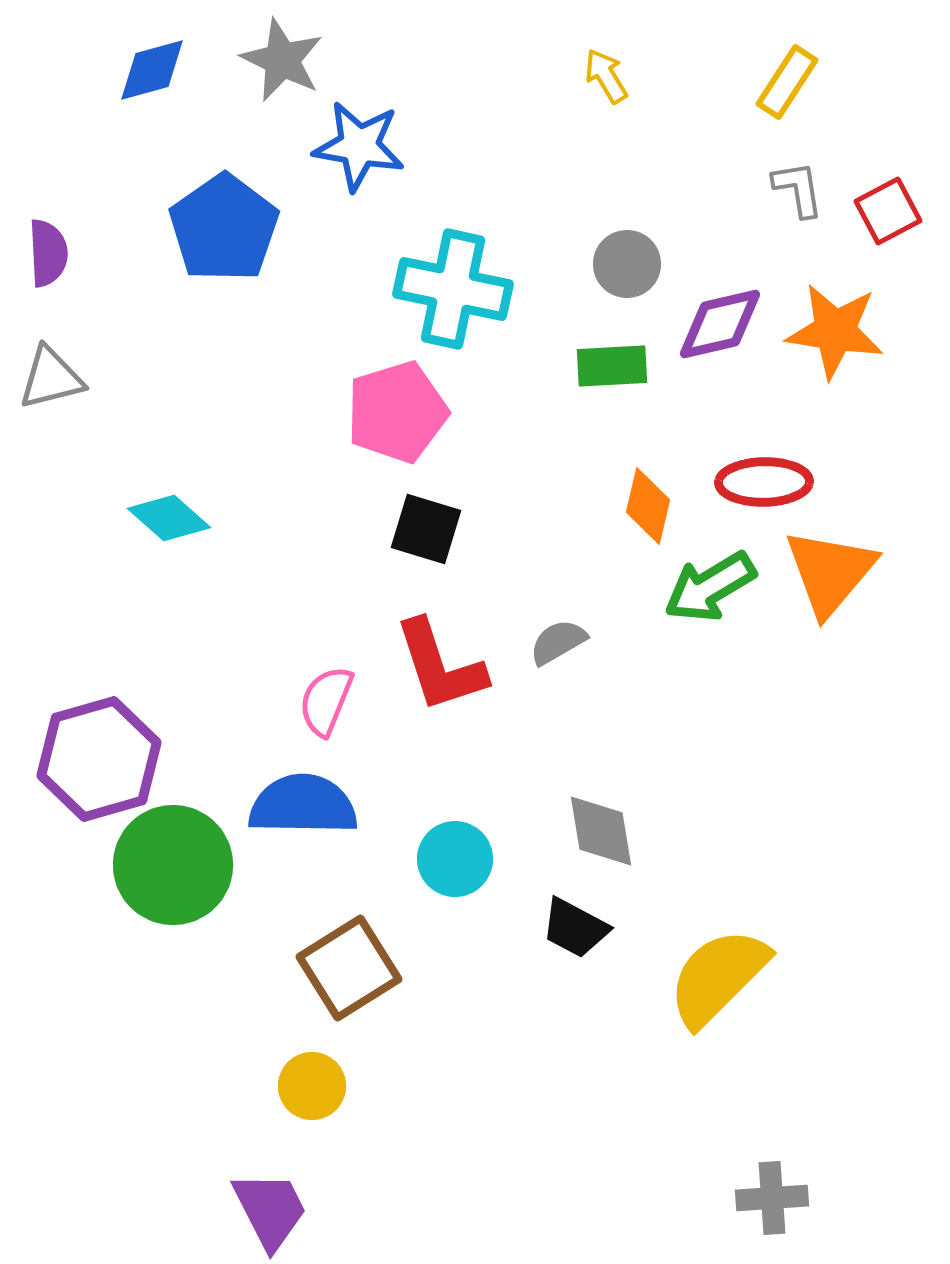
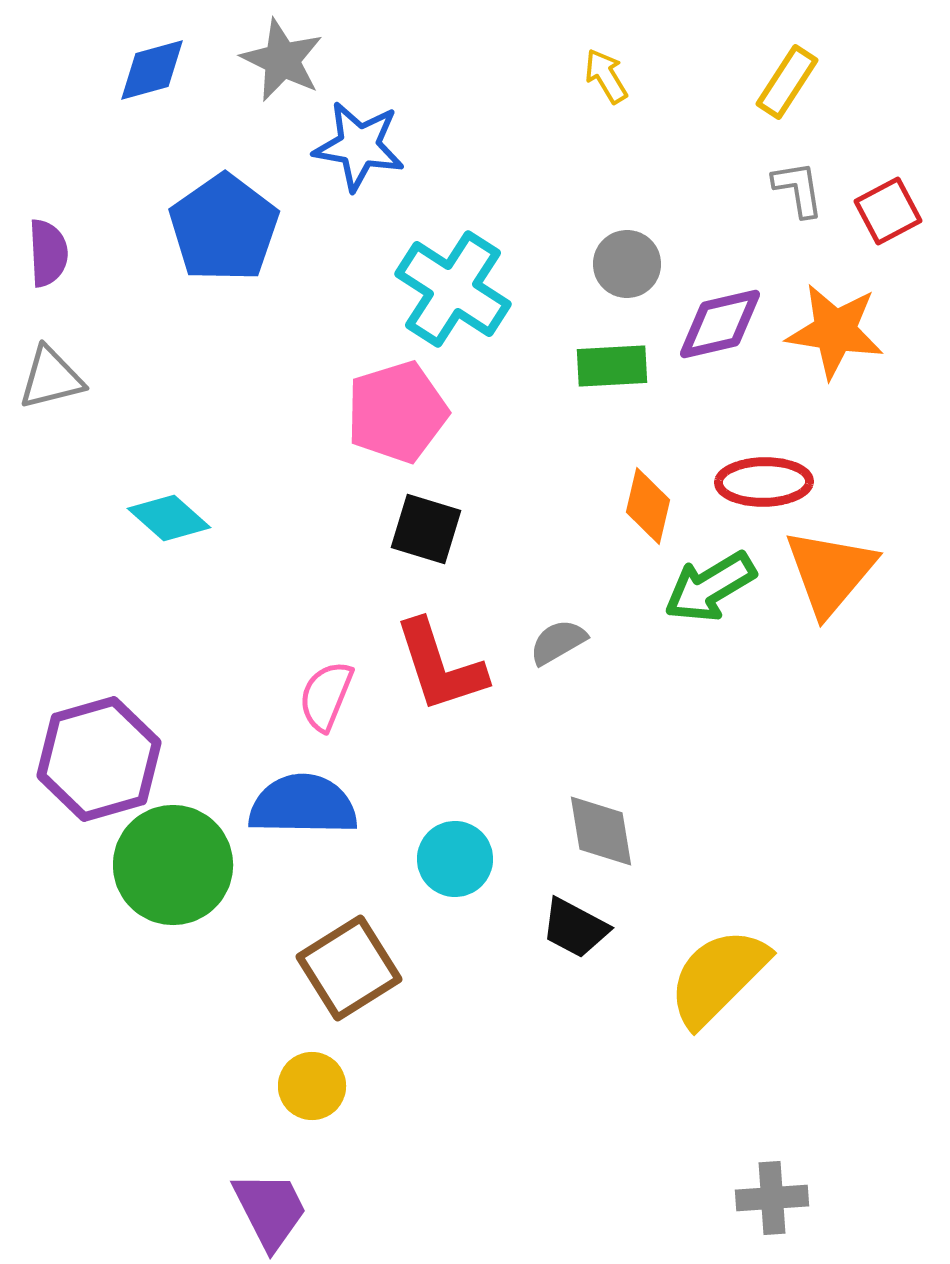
cyan cross: rotated 21 degrees clockwise
pink semicircle: moved 5 px up
